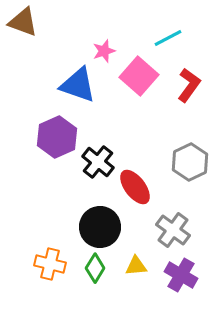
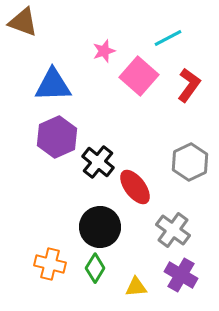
blue triangle: moved 25 px left; rotated 21 degrees counterclockwise
yellow triangle: moved 21 px down
